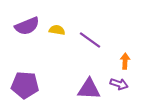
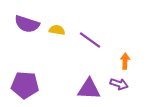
purple semicircle: moved 2 px up; rotated 40 degrees clockwise
